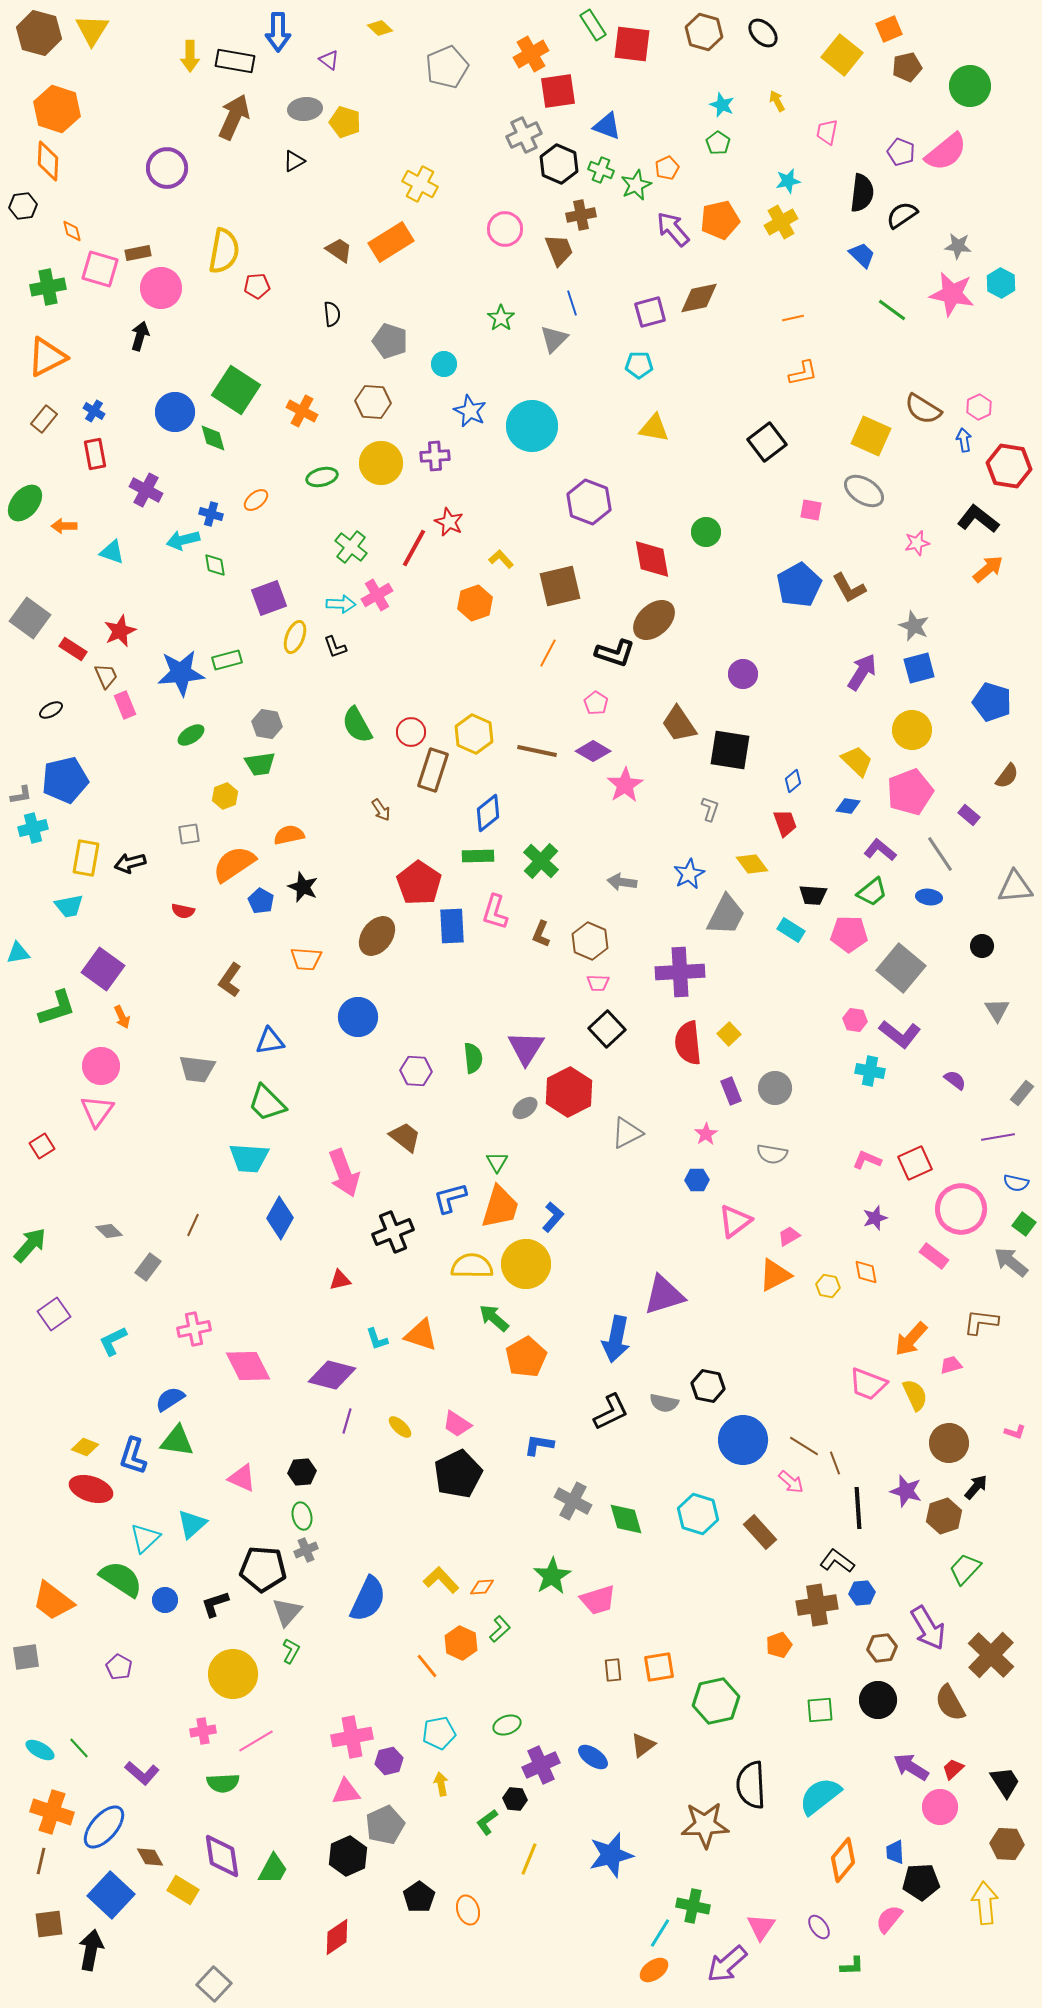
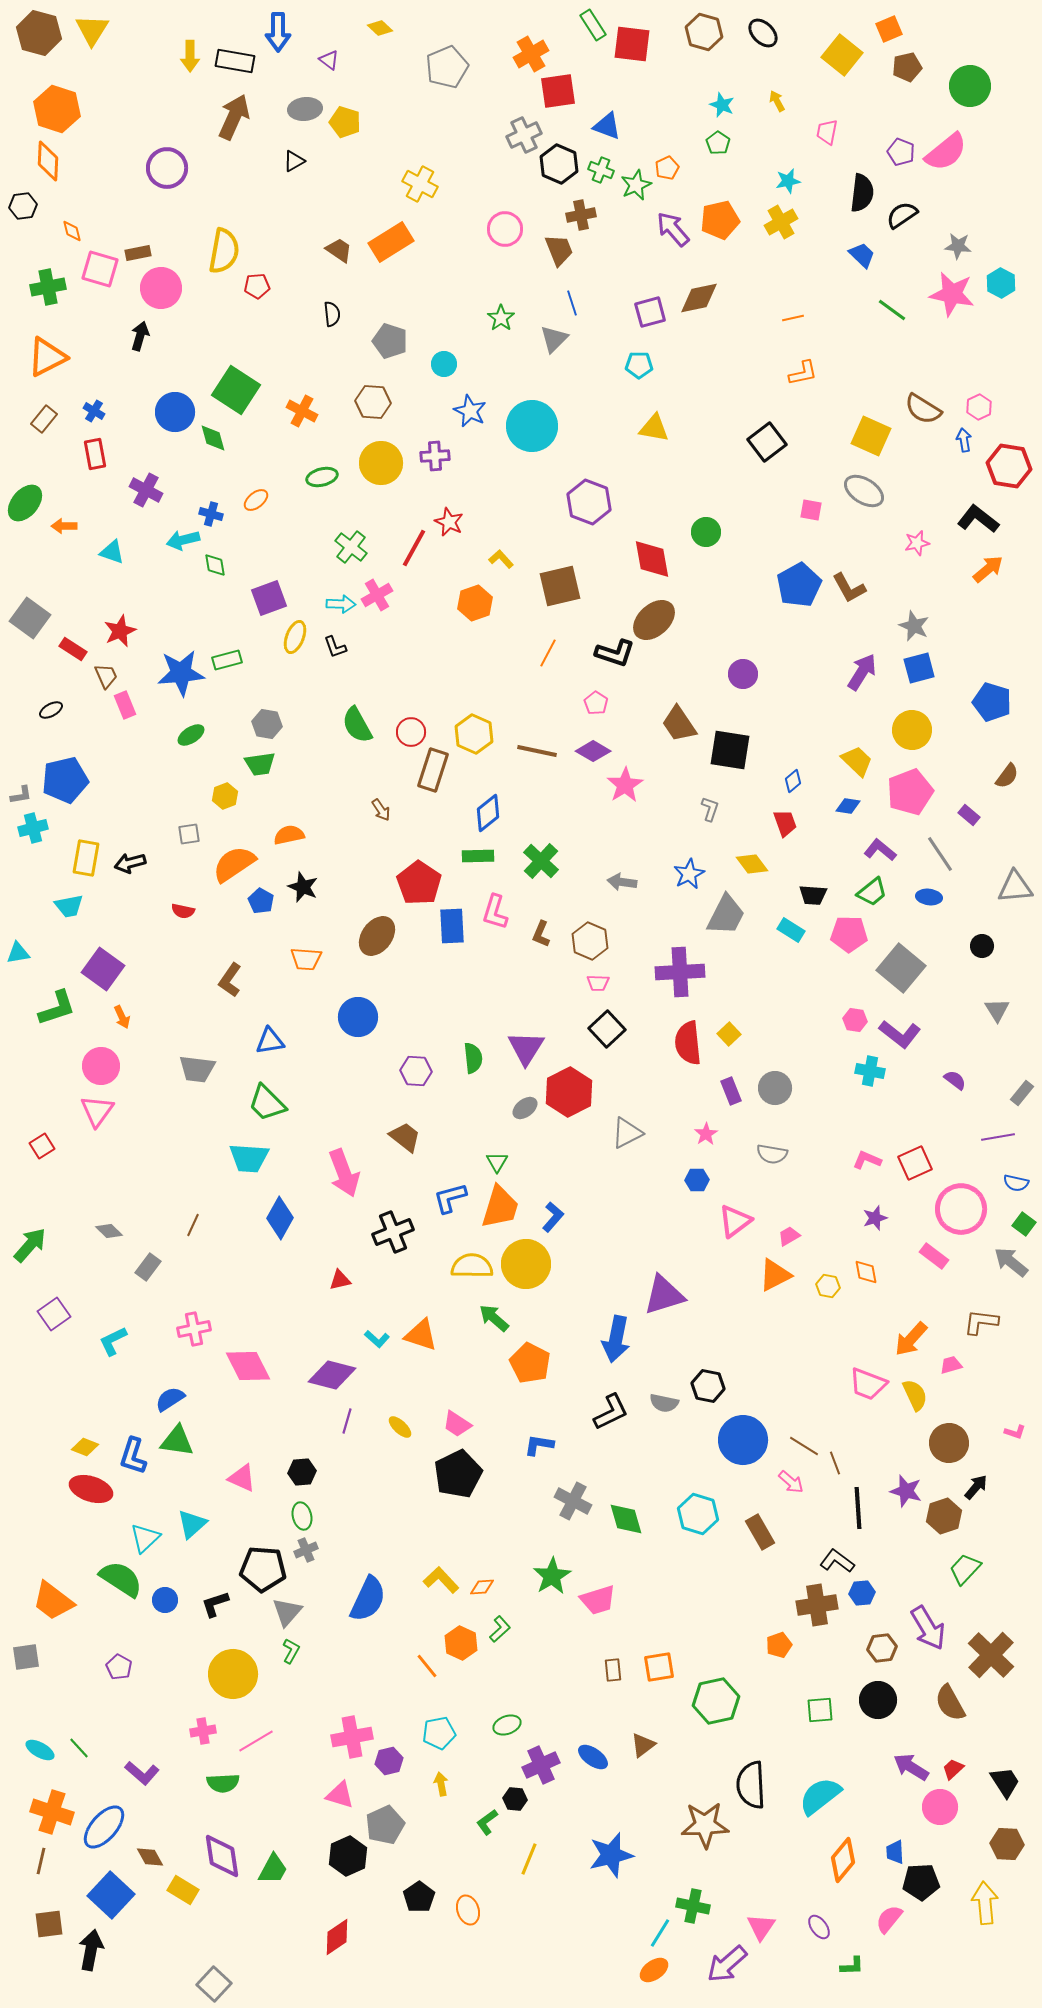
cyan L-shape at (377, 1339): rotated 30 degrees counterclockwise
orange pentagon at (526, 1357): moved 4 px right, 6 px down; rotated 15 degrees counterclockwise
brown rectangle at (760, 1532): rotated 12 degrees clockwise
pink triangle at (346, 1792): moved 6 px left, 3 px down; rotated 24 degrees clockwise
